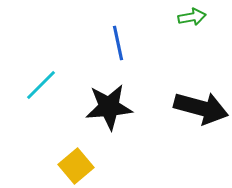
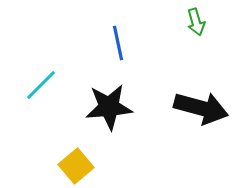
green arrow: moved 4 px right, 5 px down; rotated 84 degrees clockwise
